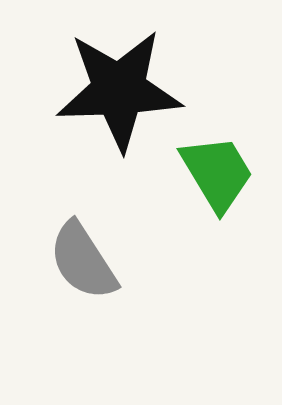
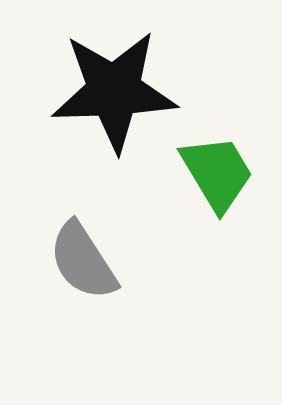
black star: moved 5 px left, 1 px down
